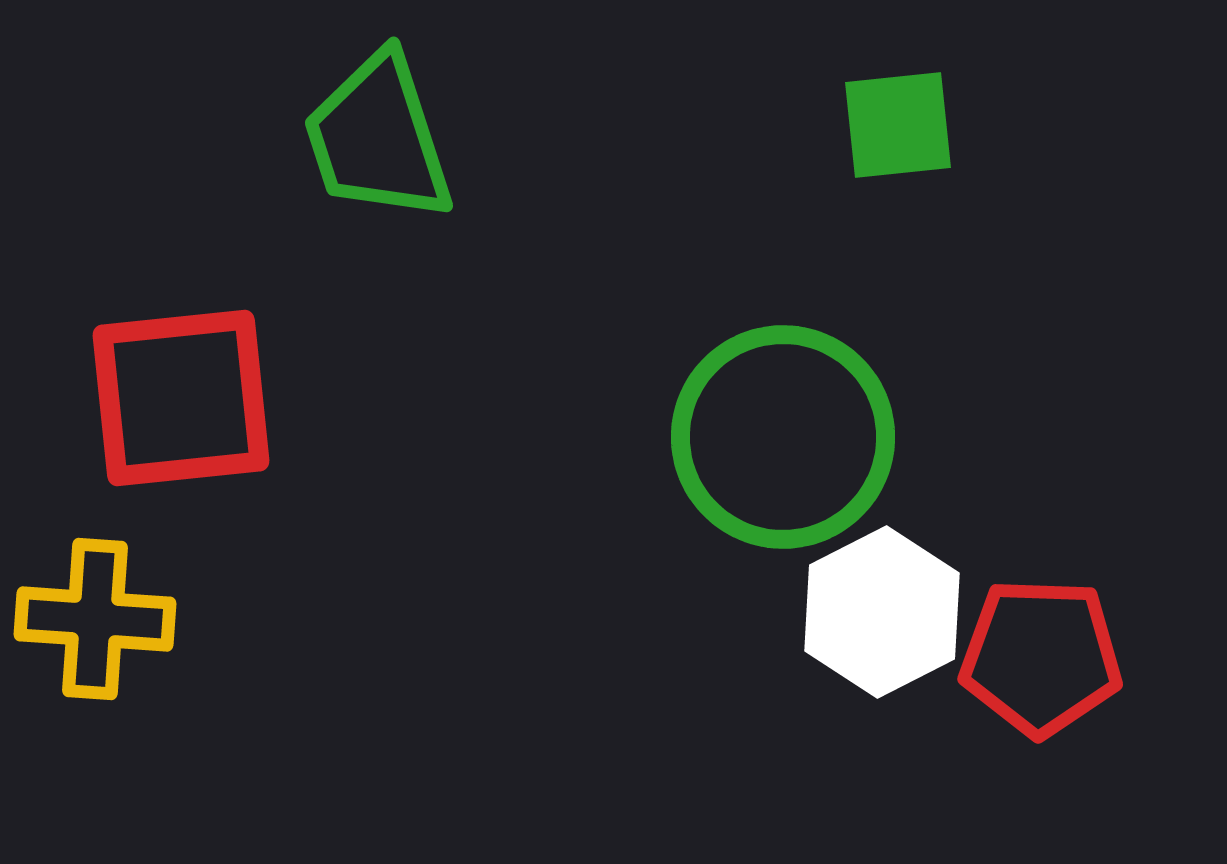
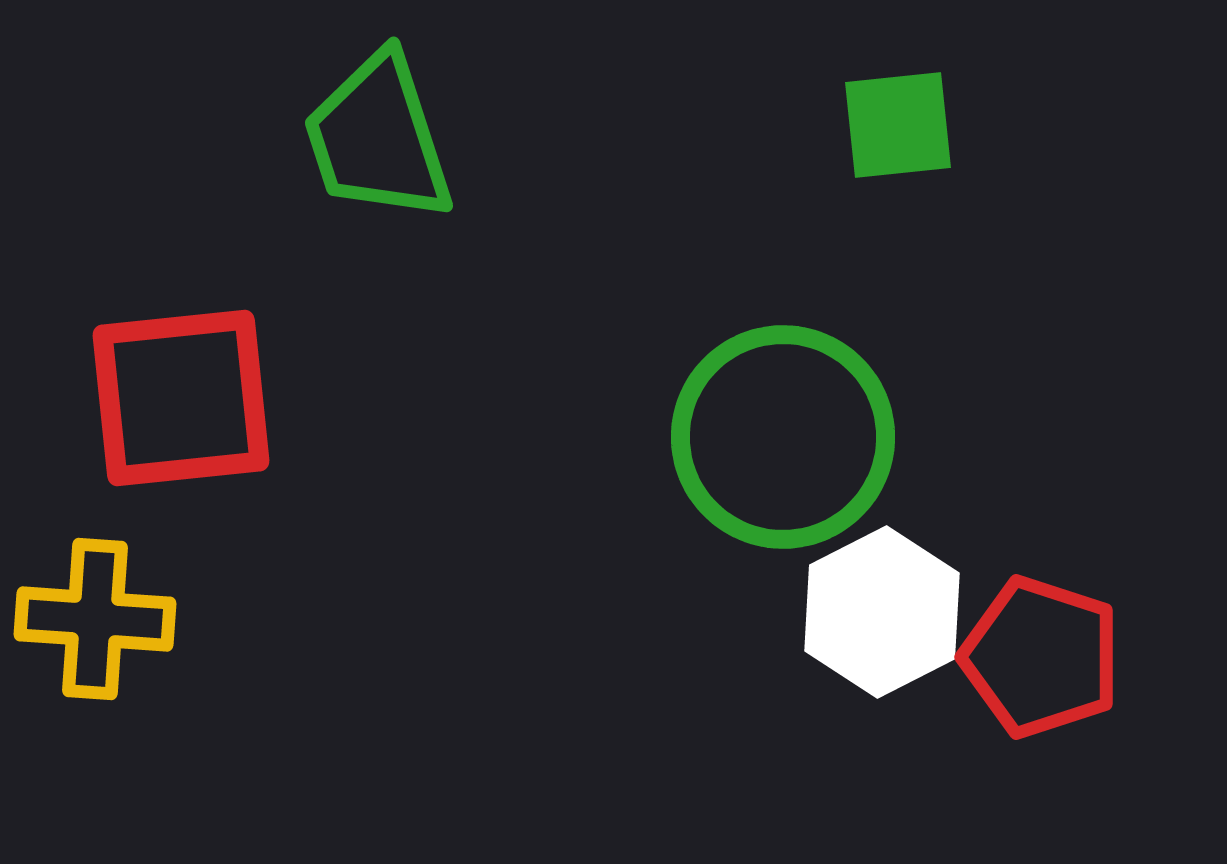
red pentagon: rotated 16 degrees clockwise
